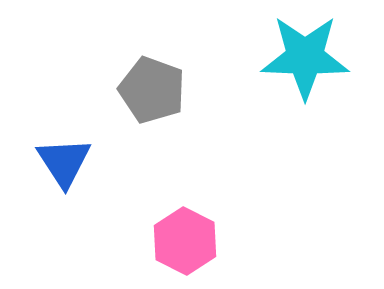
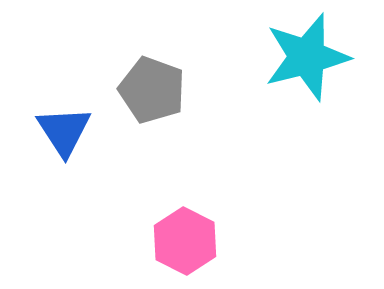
cyan star: moved 2 px right; rotated 16 degrees counterclockwise
blue triangle: moved 31 px up
